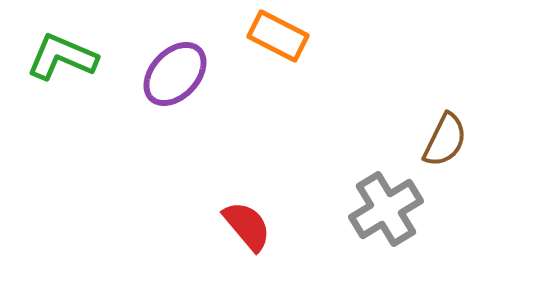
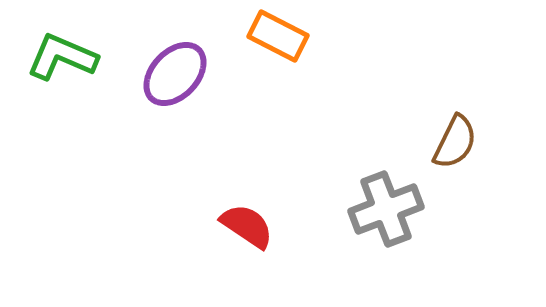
brown semicircle: moved 10 px right, 2 px down
gray cross: rotated 10 degrees clockwise
red semicircle: rotated 16 degrees counterclockwise
